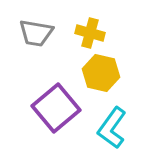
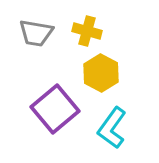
yellow cross: moved 3 px left, 2 px up
yellow hexagon: rotated 15 degrees clockwise
purple square: moved 1 px left, 1 px down
